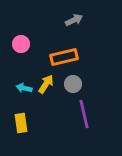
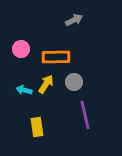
pink circle: moved 5 px down
orange rectangle: moved 8 px left; rotated 12 degrees clockwise
gray circle: moved 1 px right, 2 px up
cyan arrow: moved 2 px down
purple line: moved 1 px right, 1 px down
yellow rectangle: moved 16 px right, 4 px down
